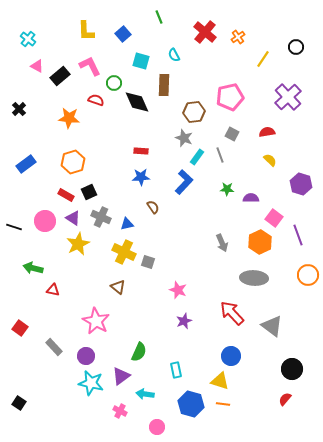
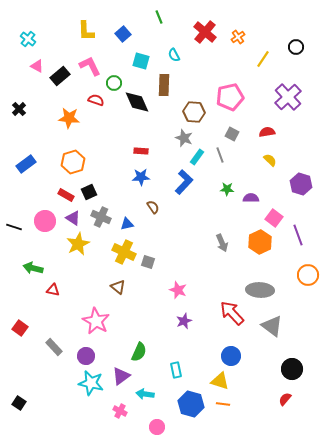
brown hexagon at (194, 112): rotated 10 degrees clockwise
gray ellipse at (254, 278): moved 6 px right, 12 px down
